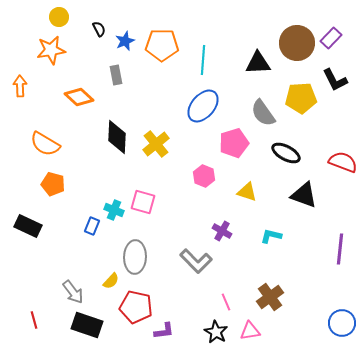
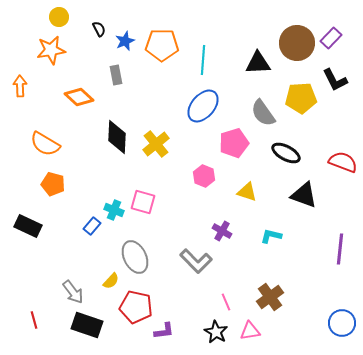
blue rectangle at (92, 226): rotated 18 degrees clockwise
gray ellipse at (135, 257): rotated 28 degrees counterclockwise
